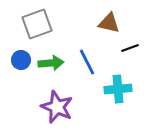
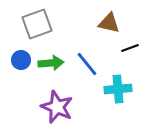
blue line: moved 2 px down; rotated 12 degrees counterclockwise
